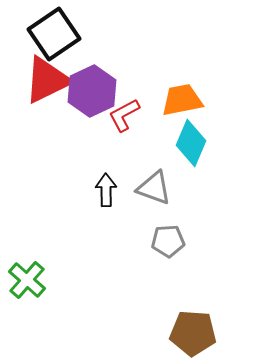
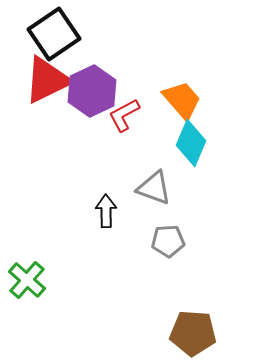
orange trapezoid: rotated 60 degrees clockwise
black arrow: moved 21 px down
